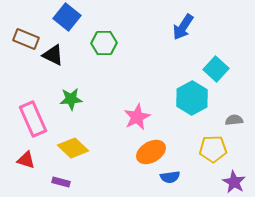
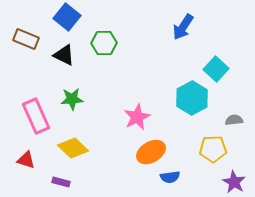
black triangle: moved 11 px right
green star: moved 1 px right
pink rectangle: moved 3 px right, 3 px up
